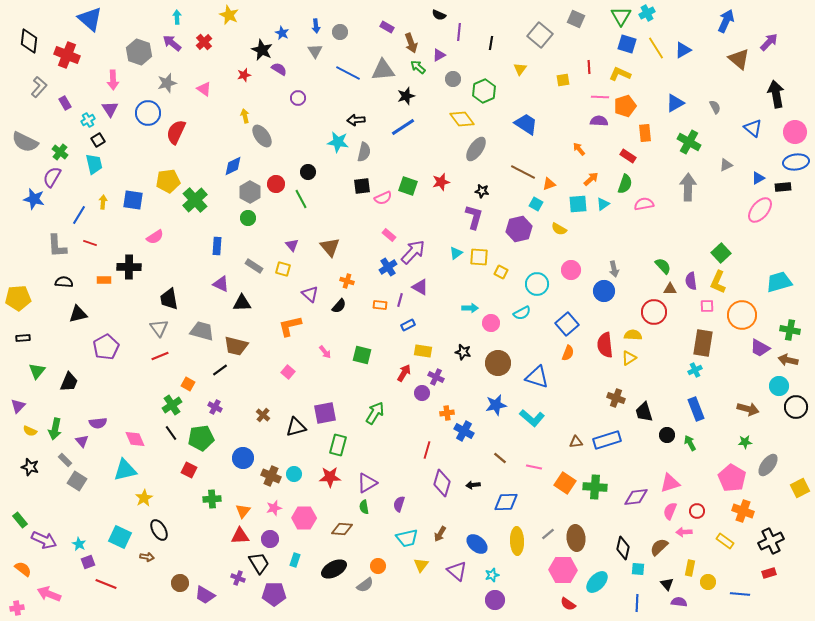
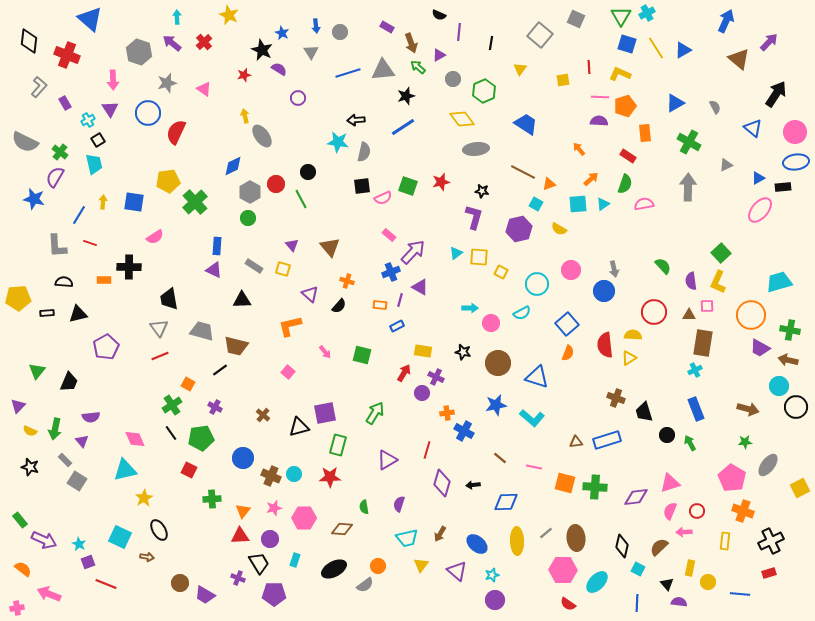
gray triangle at (315, 51): moved 4 px left, 1 px down
blue line at (348, 73): rotated 45 degrees counterclockwise
black arrow at (776, 94): rotated 44 degrees clockwise
gray ellipse at (476, 149): rotated 50 degrees clockwise
purple semicircle at (52, 177): moved 3 px right
blue square at (133, 200): moved 1 px right, 2 px down
green cross at (195, 200): moved 2 px down
blue cross at (388, 267): moved 3 px right, 5 px down; rotated 12 degrees clockwise
purple triangle at (221, 284): moved 7 px left, 14 px up
brown triangle at (670, 289): moved 19 px right, 26 px down
black triangle at (242, 303): moved 3 px up
orange circle at (742, 315): moved 9 px right
blue rectangle at (408, 325): moved 11 px left, 1 px down
black rectangle at (23, 338): moved 24 px right, 25 px up
purple semicircle at (98, 423): moved 7 px left, 6 px up
black triangle at (296, 427): moved 3 px right
purple triangle at (367, 483): moved 20 px right, 23 px up
orange square at (565, 483): rotated 20 degrees counterclockwise
gray line at (548, 534): moved 2 px left, 1 px up
yellow rectangle at (725, 541): rotated 60 degrees clockwise
black diamond at (623, 548): moved 1 px left, 2 px up
cyan square at (638, 569): rotated 24 degrees clockwise
